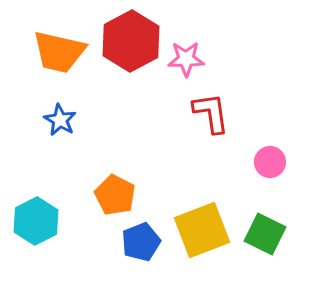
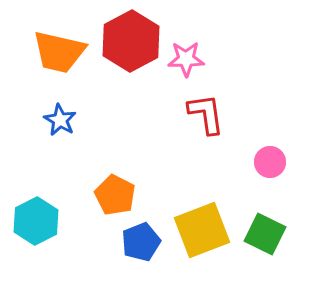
red L-shape: moved 5 px left, 1 px down
